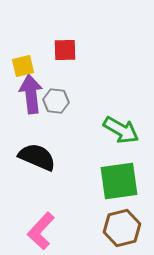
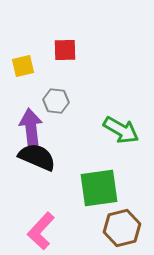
purple arrow: moved 34 px down
green square: moved 20 px left, 7 px down
